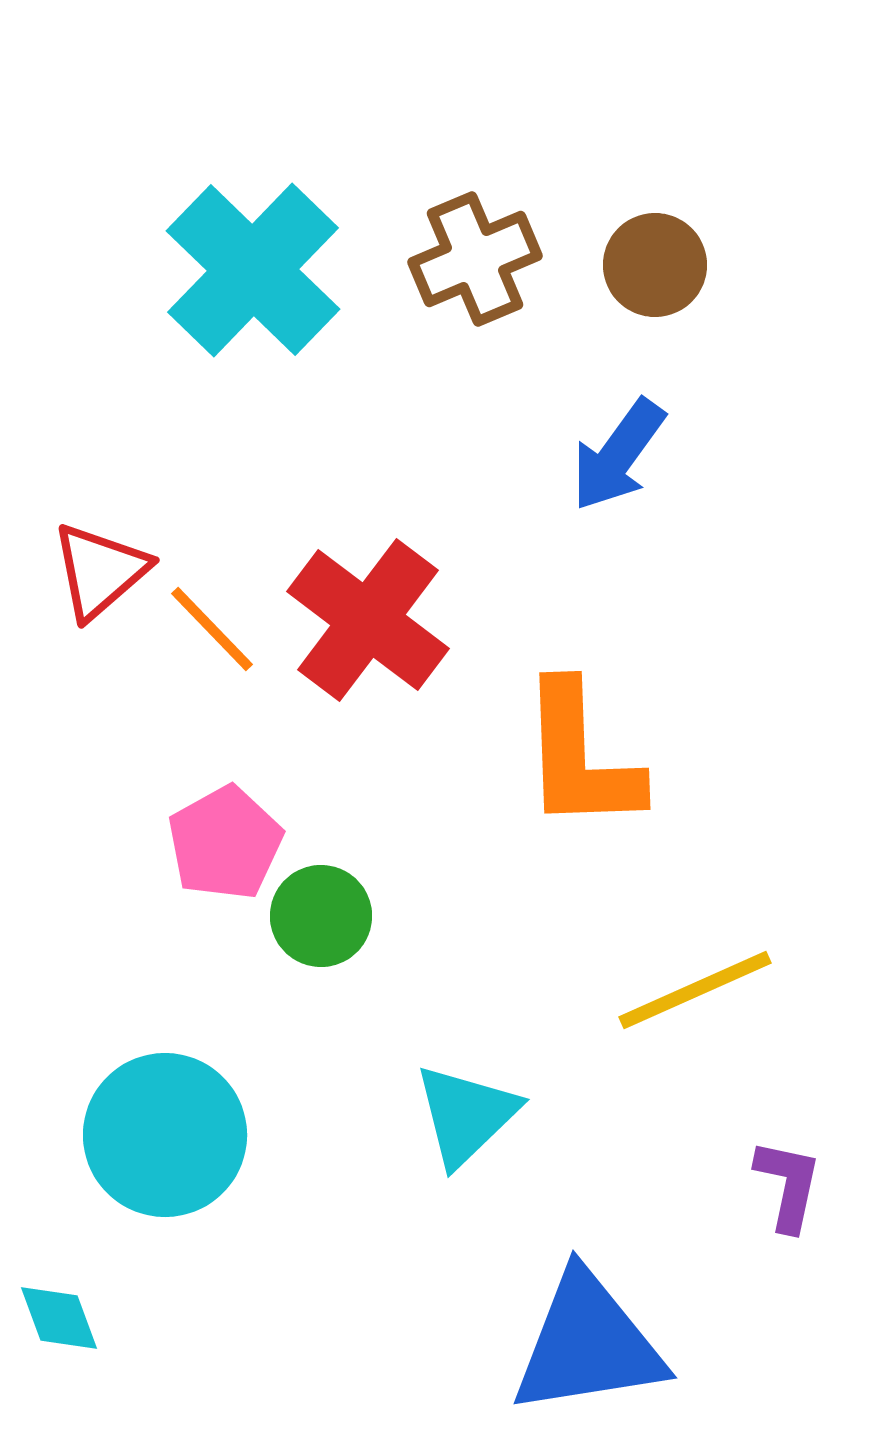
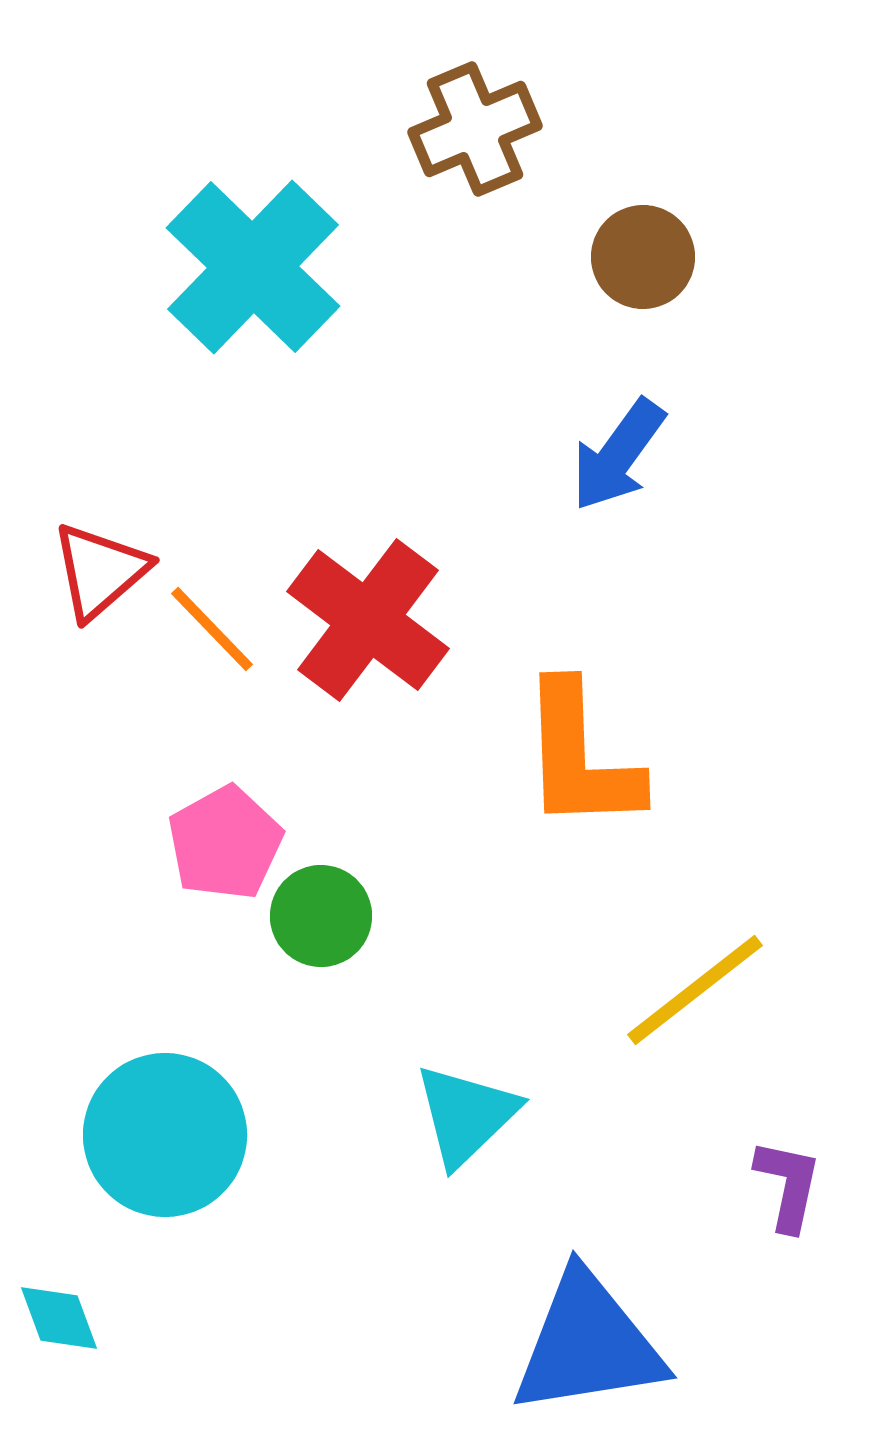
brown cross: moved 130 px up
brown circle: moved 12 px left, 8 px up
cyan cross: moved 3 px up
yellow line: rotated 14 degrees counterclockwise
